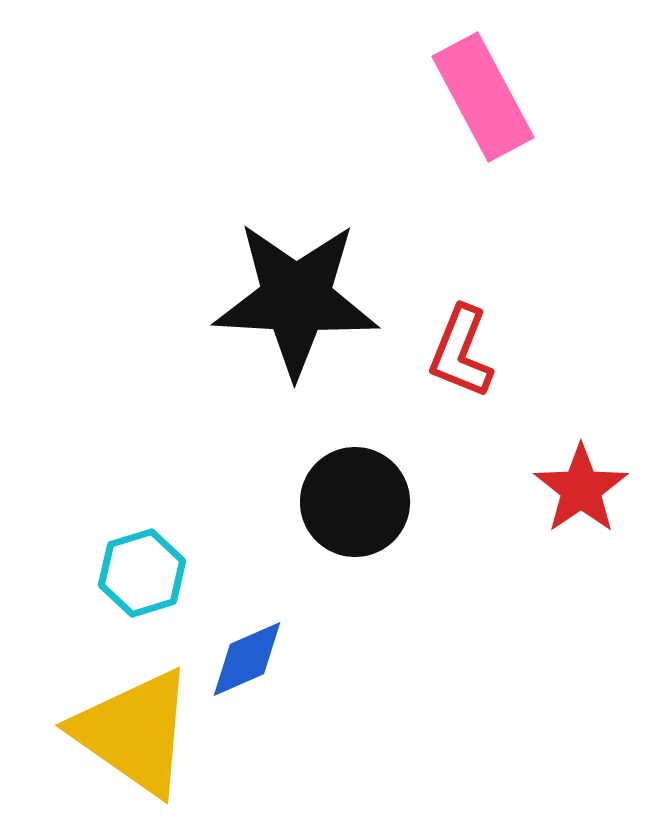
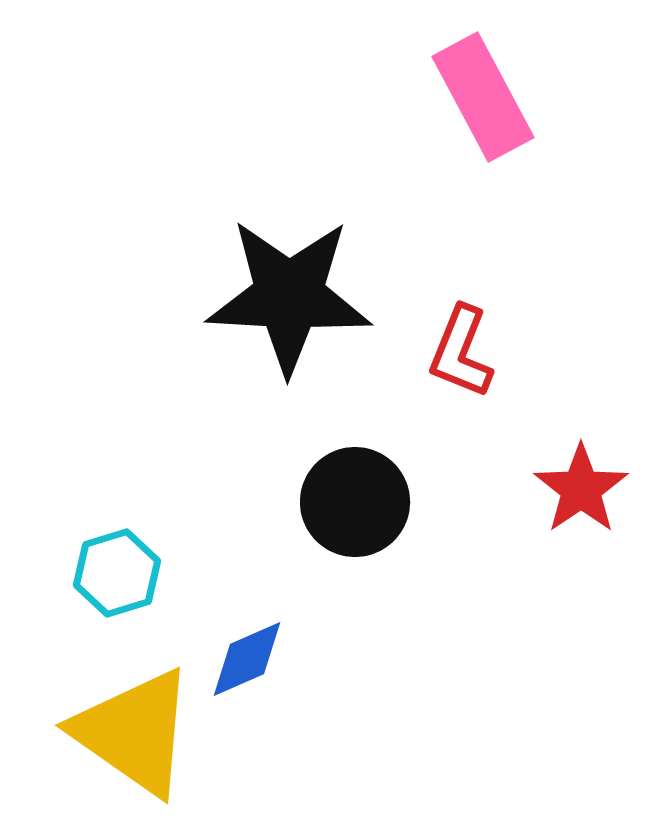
black star: moved 7 px left, 3 px up
cyan hexagon: moved 25 px left
